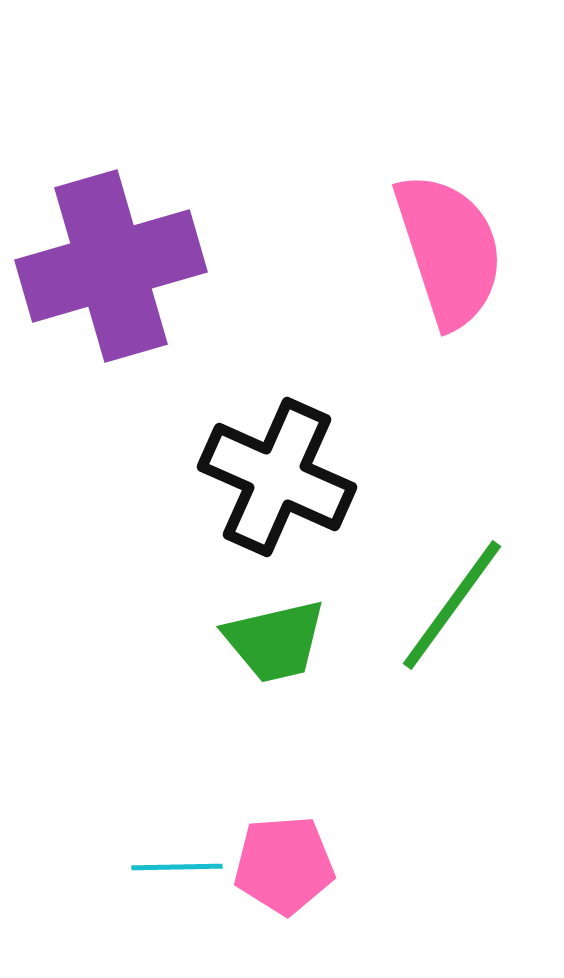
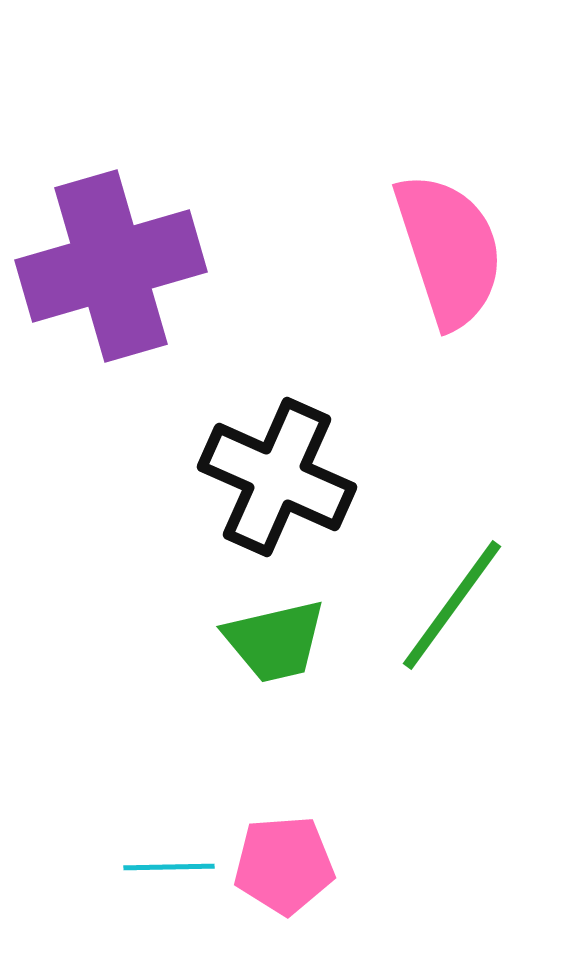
cyan line: moved 8 px left
